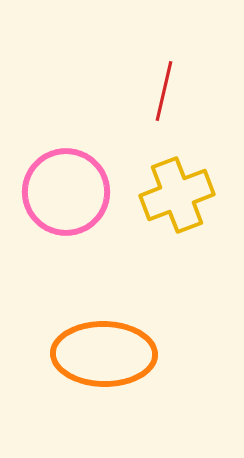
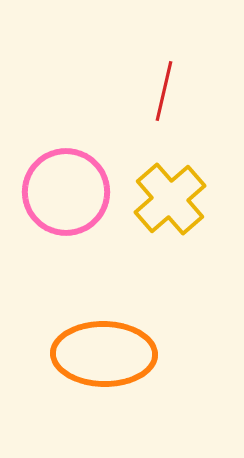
yellow cross: moved 7 px left, 4 px down; rotated 20 degrees counterclockwise
